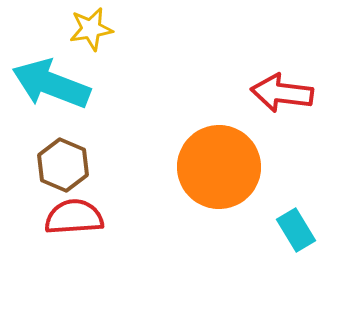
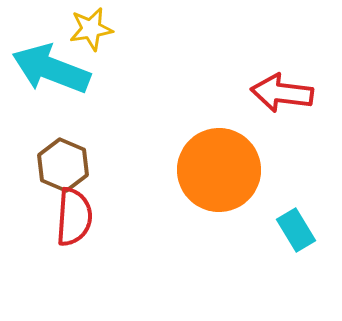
cyan arrow: moved 15 px up
orange circle: moved 3 px down
red semicircle: rotated 98 degrees clockwise
